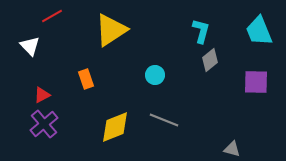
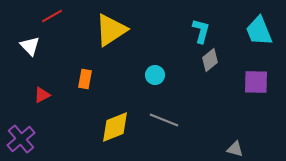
orange rectangle: moved 1 px left; rotated 30 degrees clockwise
purple cross: moved 23 px left, 15 px down
gray triangle: moved 3 px right
